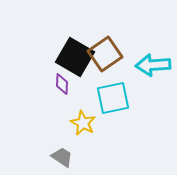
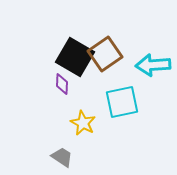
cyan square: moved 9 px right, 4 px down
